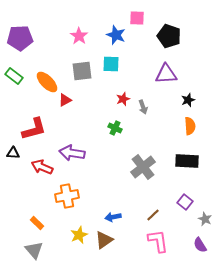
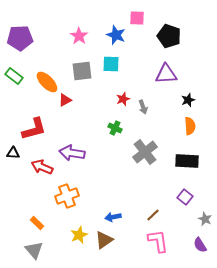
gray cross: moved 2 px right, 15 px up
orange cross: rotated 10 degrees counterclockwise
purple square: moved 5 px up
